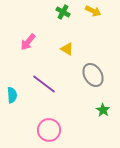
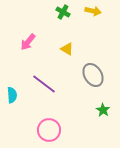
yellow arrow: rotated 14 degrees counterclockwise
